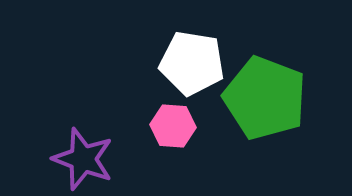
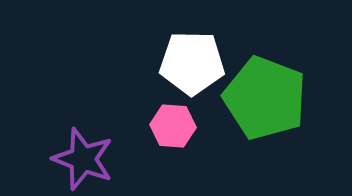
white pentagon: rotated 8 degrees counterclockwise
